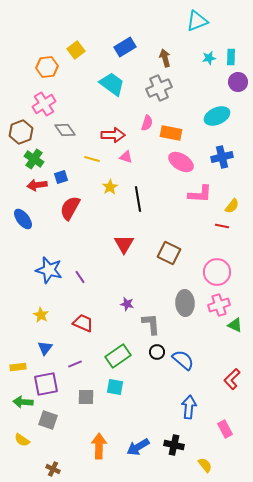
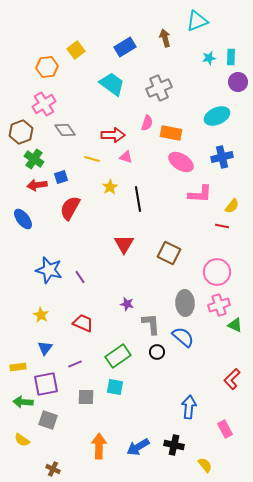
brown arrow at (165, 58): moved 20 px up
blue semicircle at (183, 360): moved 23 px up
